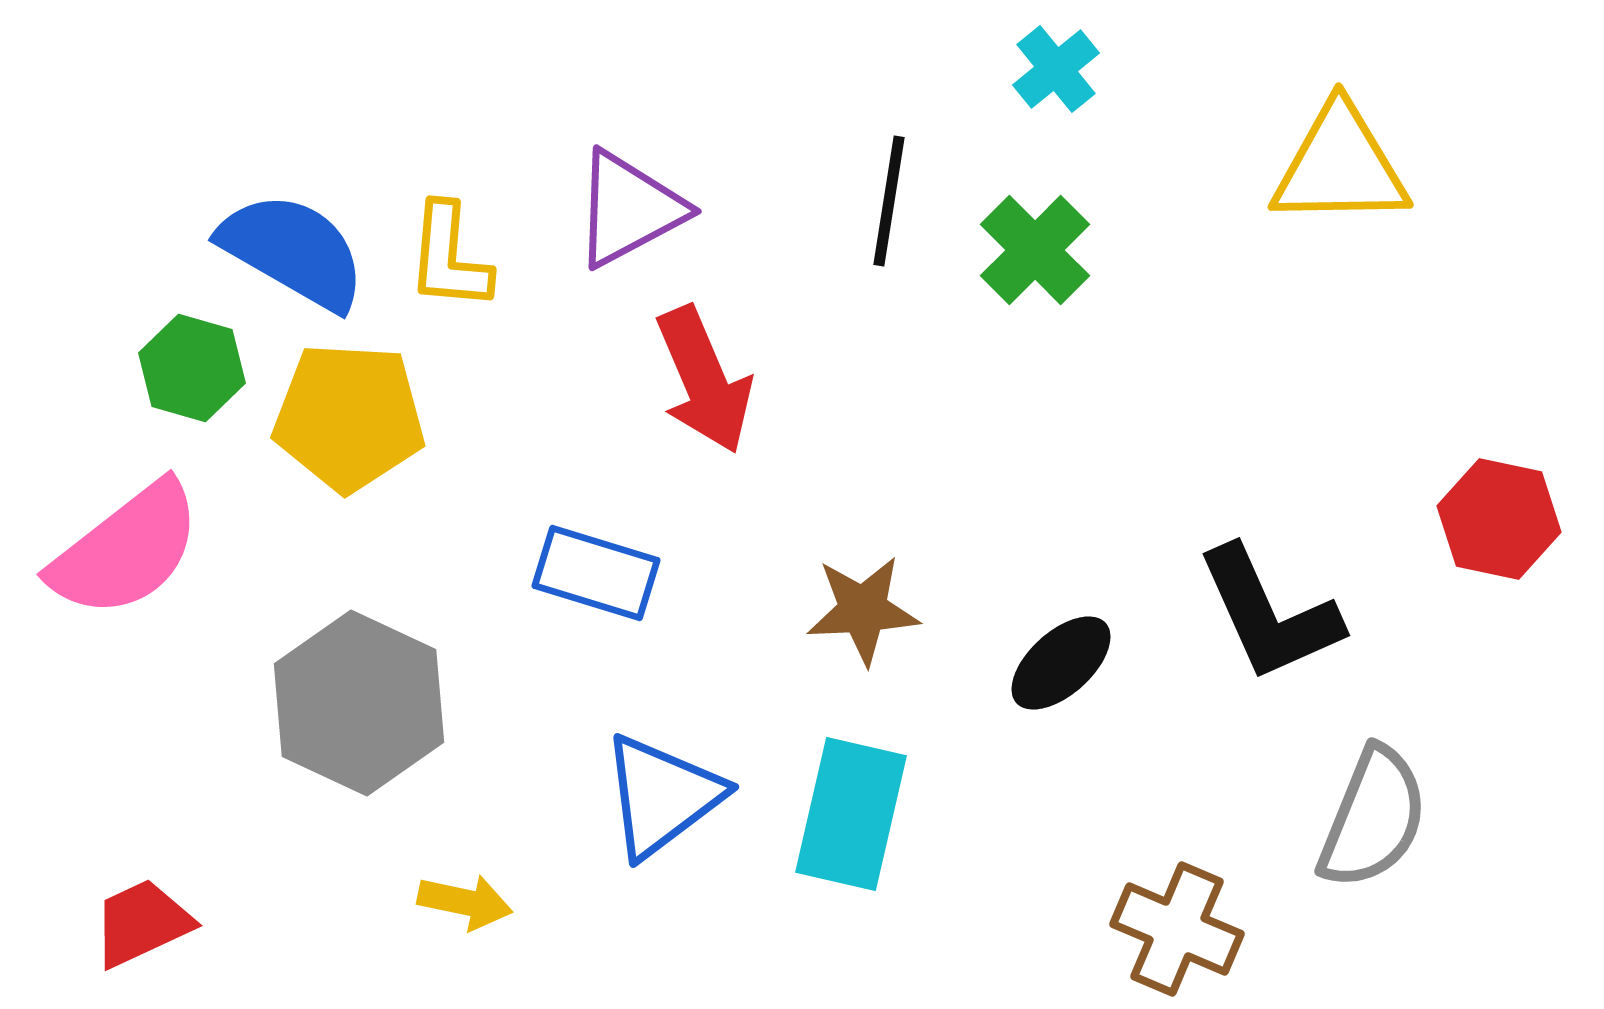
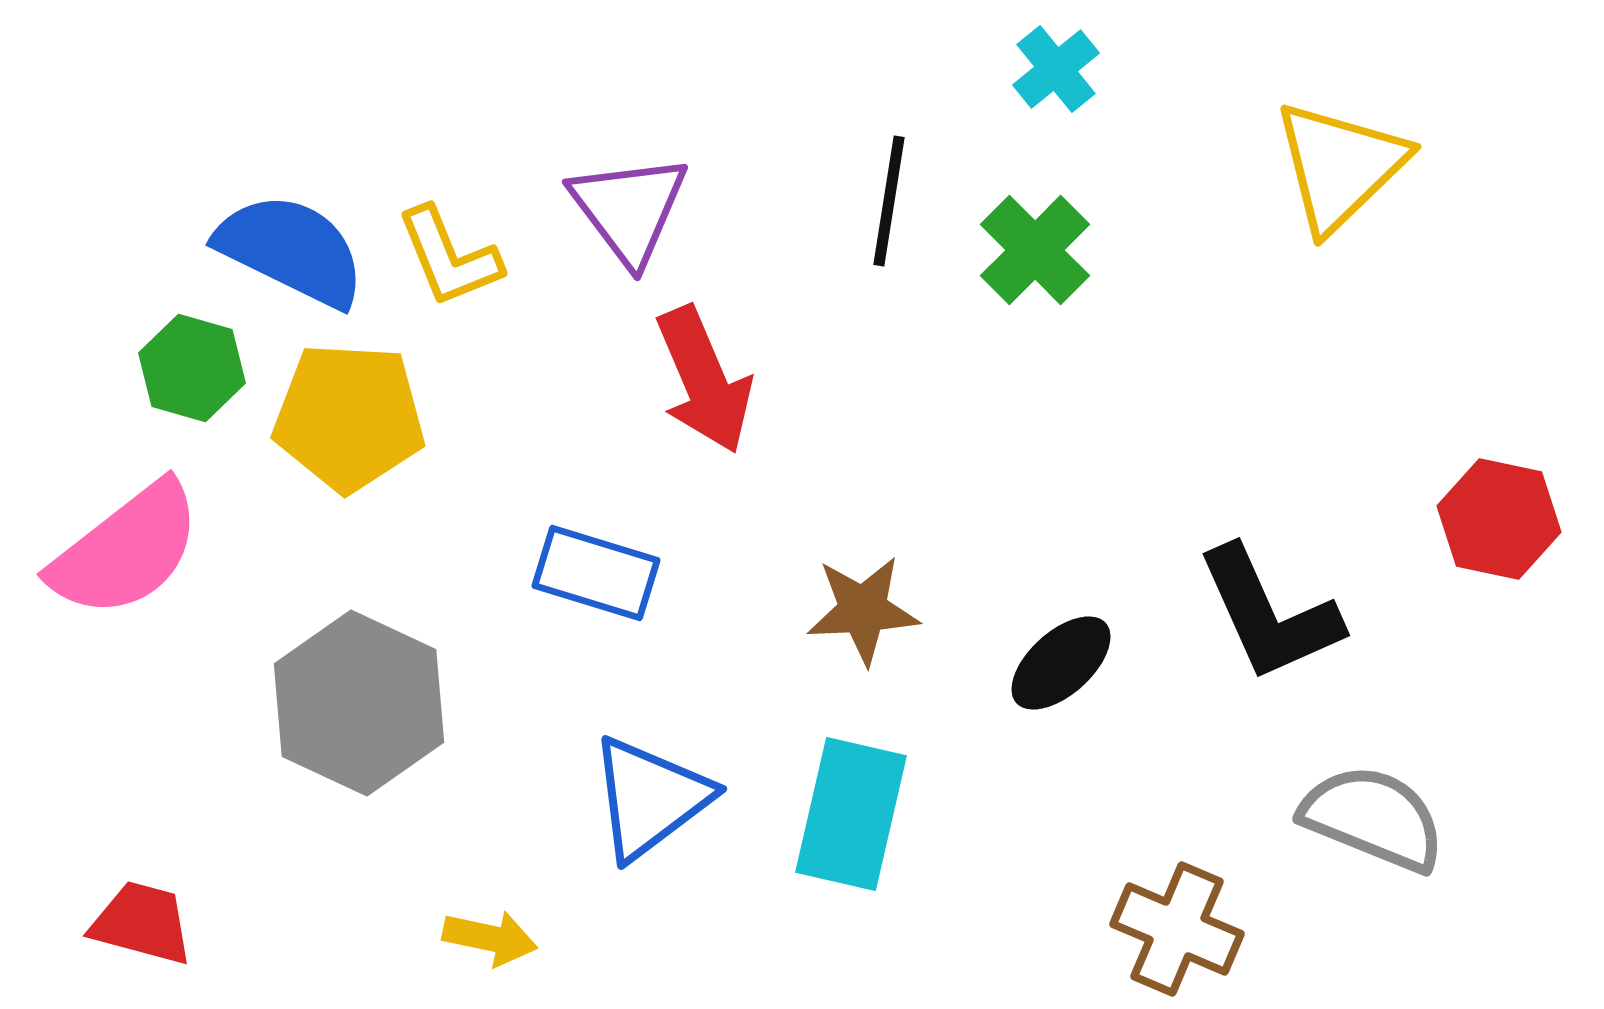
yellow triangle: rotated 43 degrees counterclockwise
purple triangle: rotated 39 degrees counterclockwise
blue semicircle: moved 2 px left, 1 px up; rotated 4 degrees counterclockwise
yellow L-shape: rotated 27 degrees counterclockwise
blue triangle: moved 12 px left, 2 px down
gray semicircle: rotated 90 degrees counterclockwise
yellow arrow: moved 25 px right, 36 px down
red trapezoid: rotated 40 degrees clockwise
